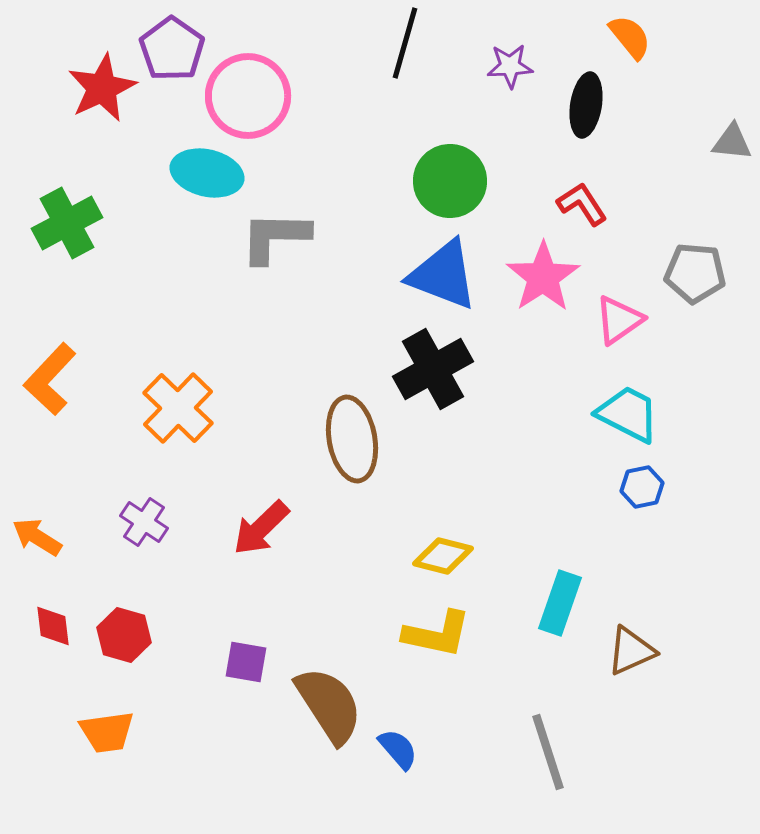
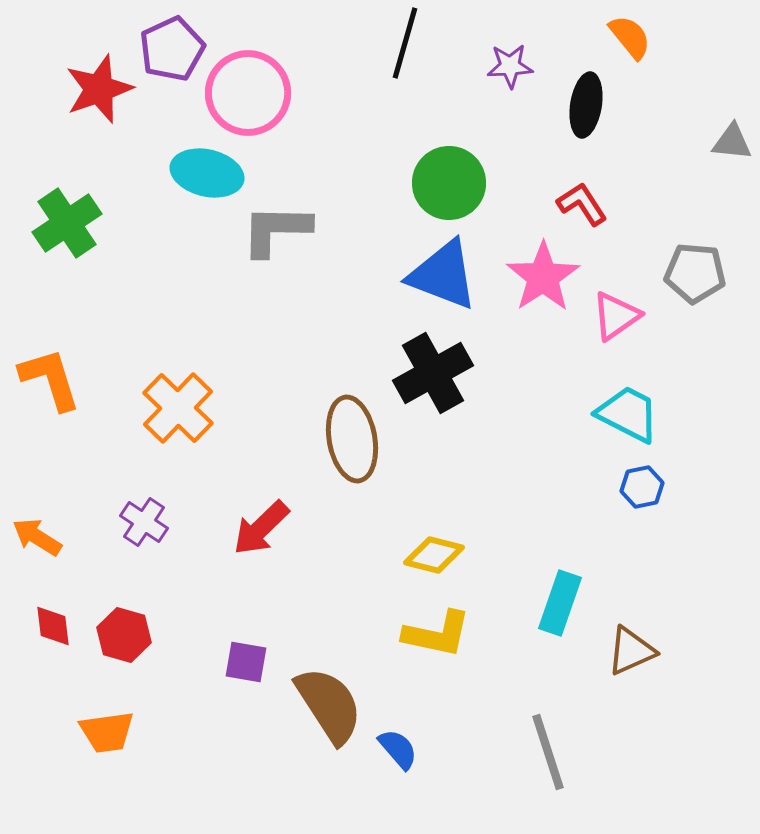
purple pentagon: rotated 12 degrees clockwise
red star: moved 3 px left, 1 px down; rotated 6 degrees clockwise
pink circle: moved 3 px up
green circle: moved 1 px left, 2 px down
green cross: rotated 6 degrees counterclockwise
gray L-shape: moved 1 px right, 7 px up
pink triangle: moved 3 px left, 4 px up
black cross: moved 4 px down
orange L-shape: rotated 120 degrees clockwise
yellow diamond: moved 9 px left, 1 px up
